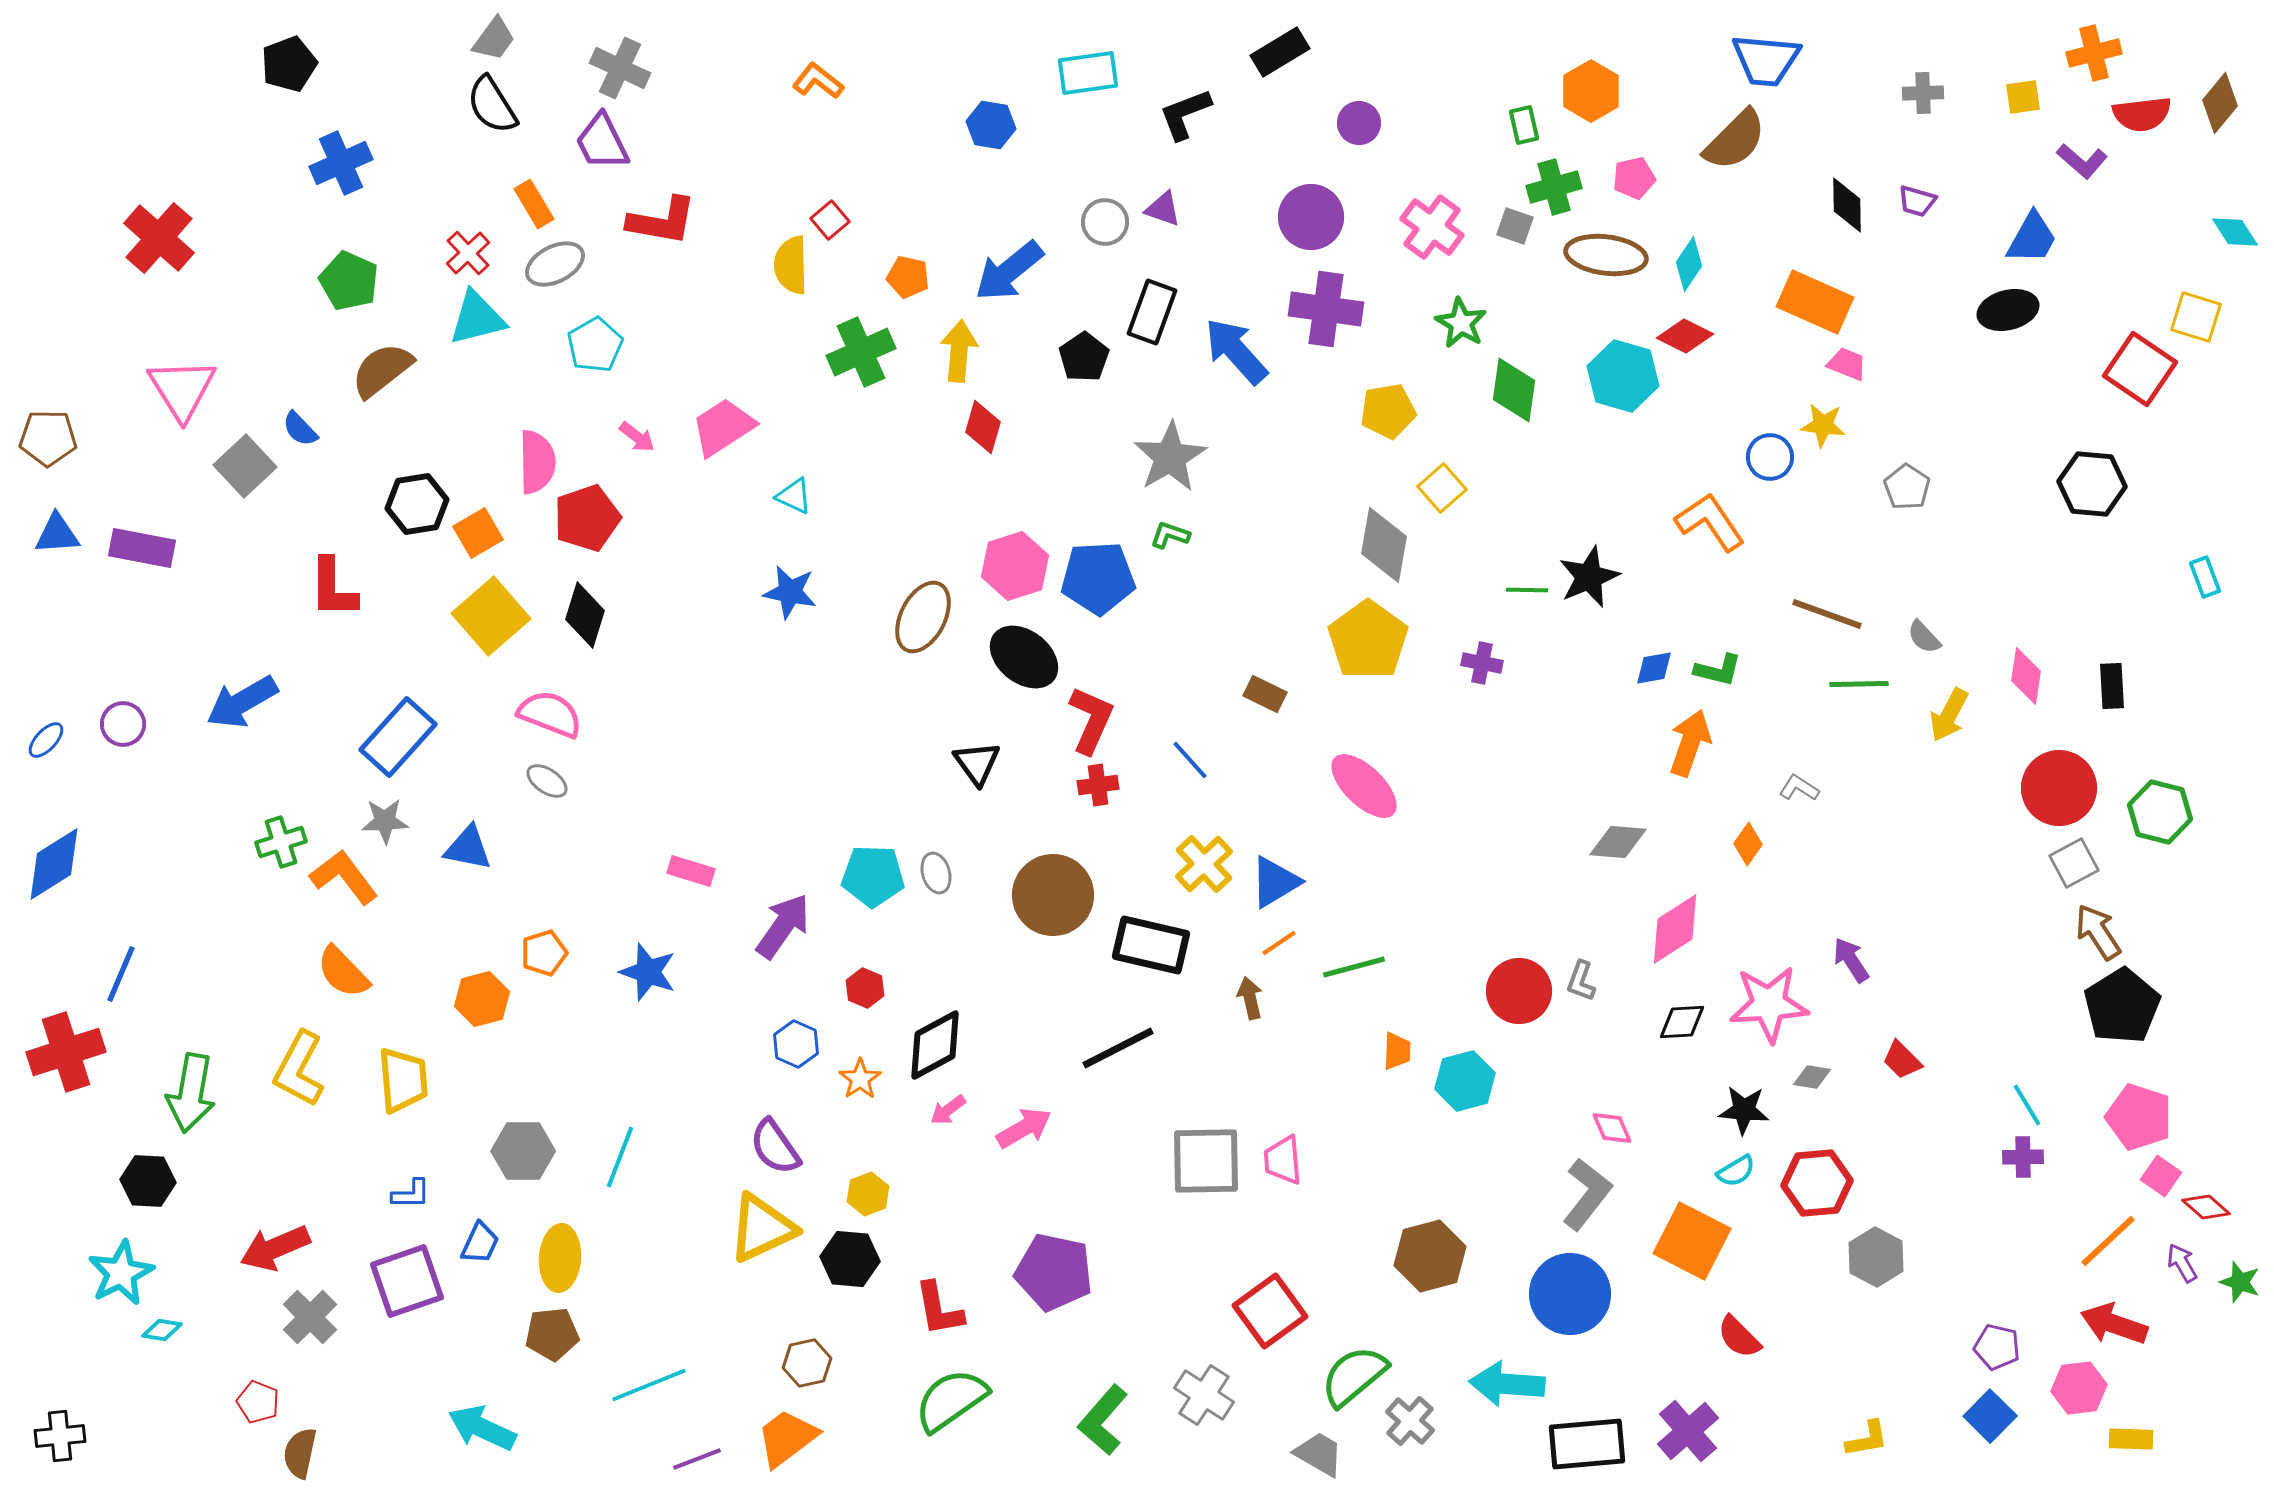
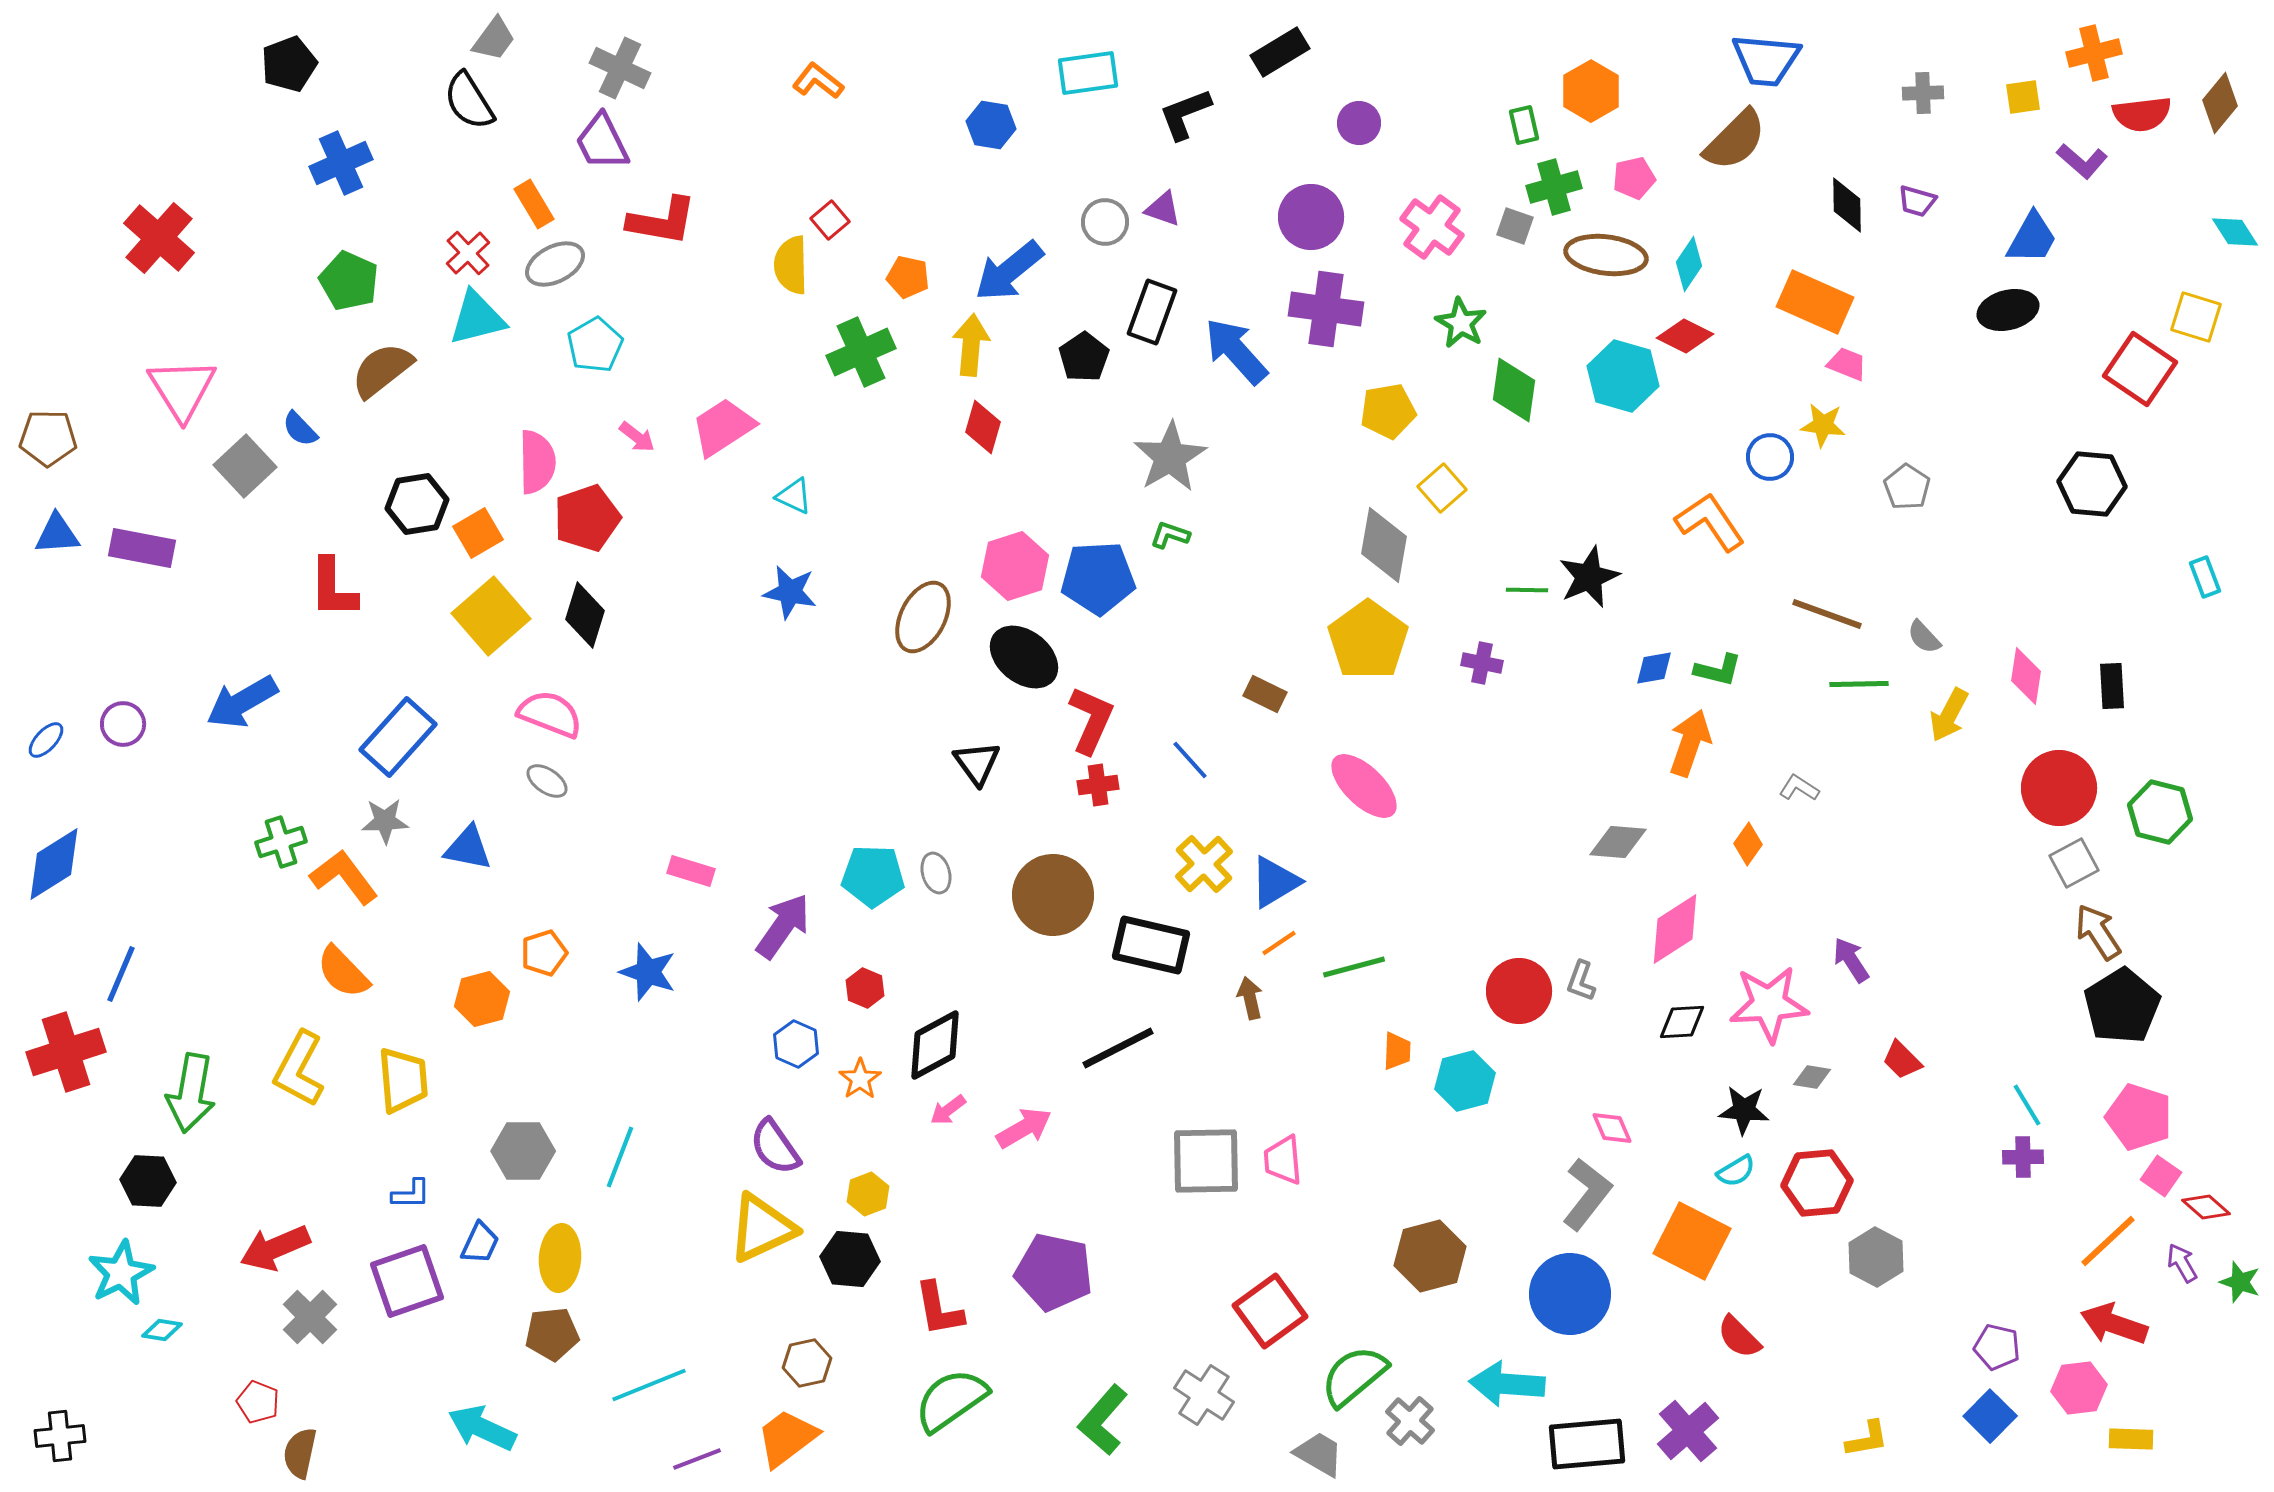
black semicircle at (492, 105): moved 23 px left, 4 px up
yellow arrow at (959, 351): moved 12 px right, 6 px up
